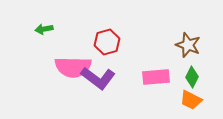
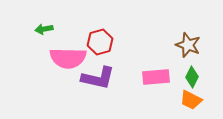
red hexagon: moved 7 px left
pink semicircle: moved 5 px left, 9 px up
purple L-shape: rotated 24 degrees counterclockwise
